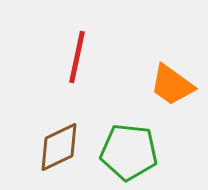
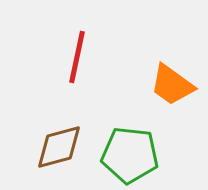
brown diamond: rotated 10 degrees clockwise
green pentagon: moved 1 px right, 3 px down
